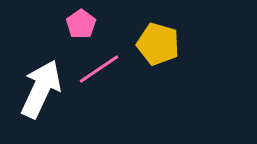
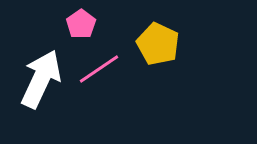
yellow pentagon: rotated 9 degrees clockwise
white arrow: moved 10 px up
